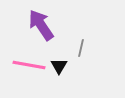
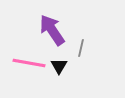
purple arrow: moved 11 px right, 5 px down
pink line: moved 2 px up
